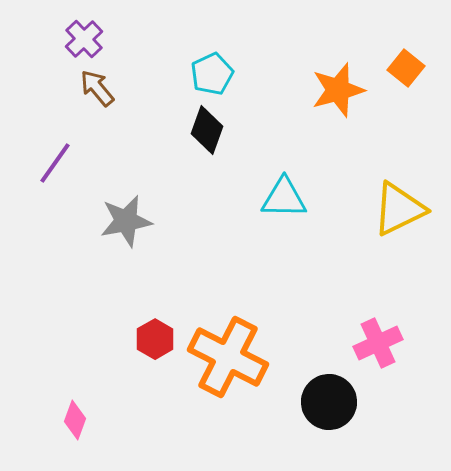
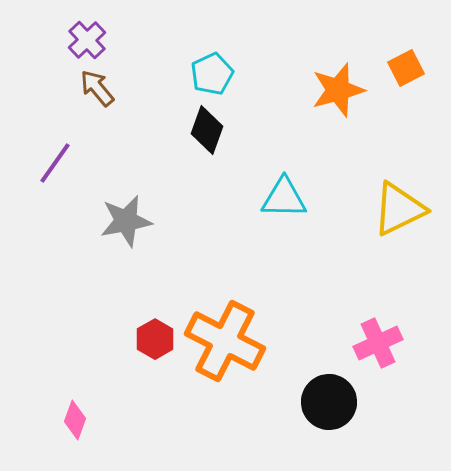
purple cross: moved 3 px right, 1 px down
orange square: rotated 24 degrees clockwise
orange cross: moved 3 px left, 16 px up
